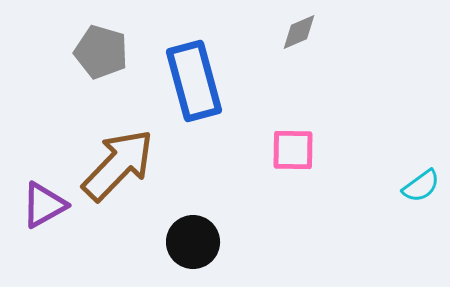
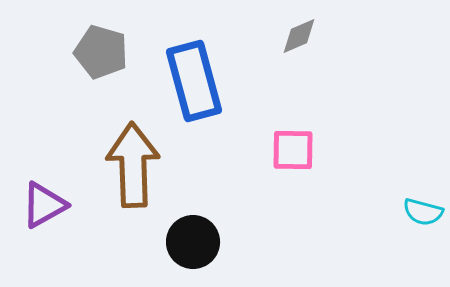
gray diamond: moved 4 px down
brown arrow: moved 15 px right; rotated 46 degrees counterclockwise
cyan semicircle: moved 2 px right, 26 px down; rotated 51 degrees clockwise
